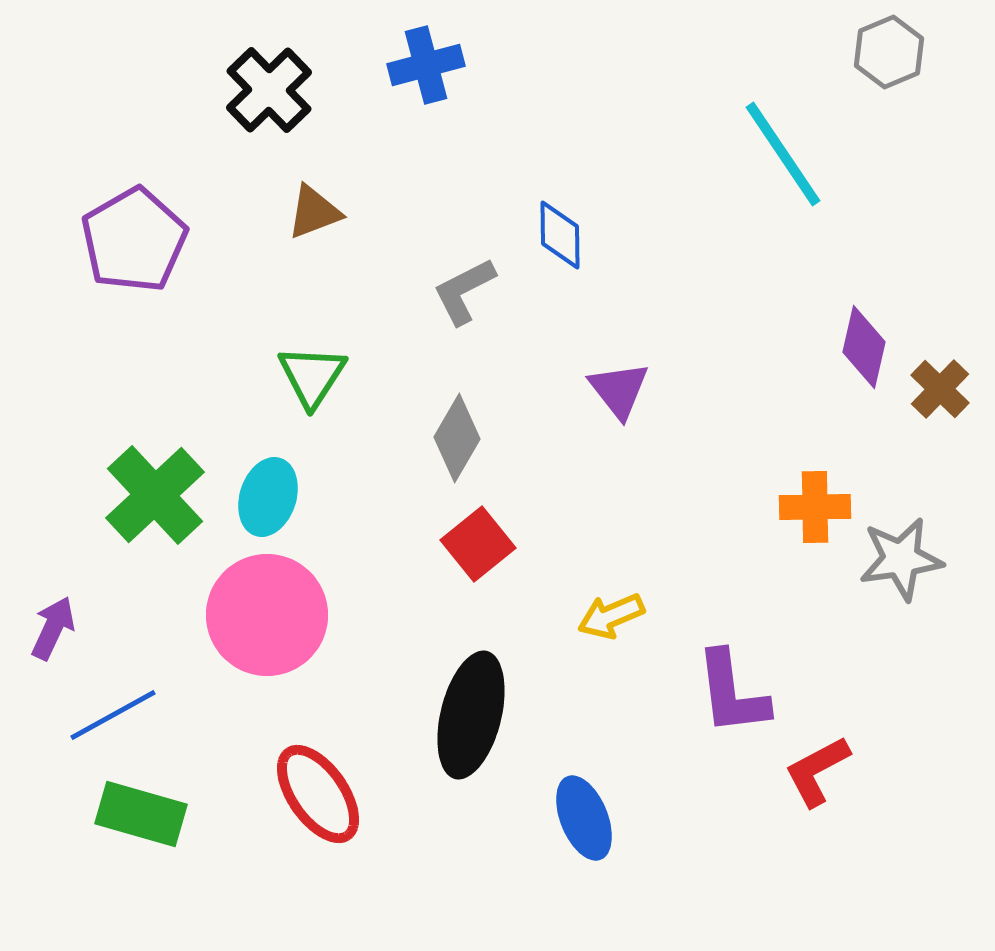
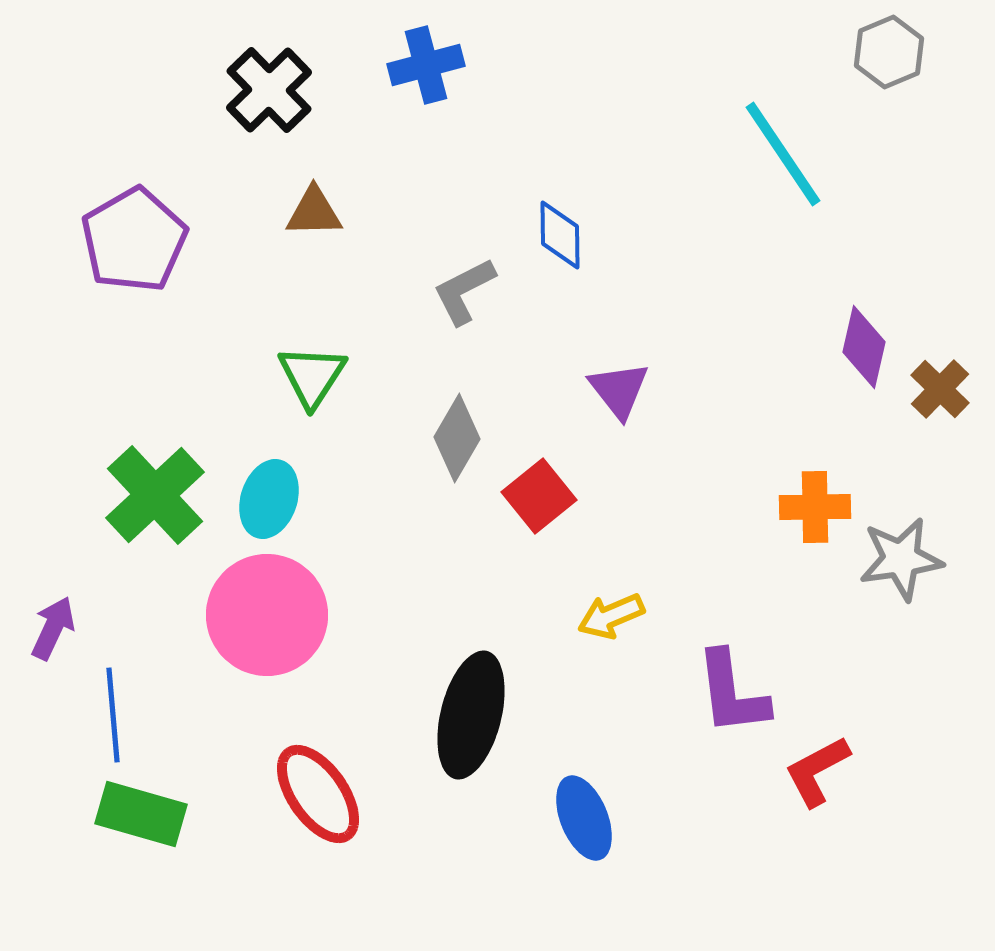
brown triangle: rotated 20 degrees clockwise
cyan ellipse: moved 1 px right, 2 px down
red square: moved 61 px right, 48 px up
blue line: rotated 66 degrees counterclockwise
